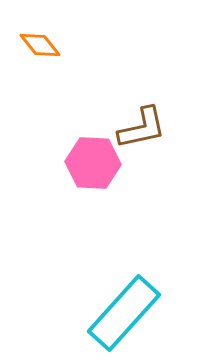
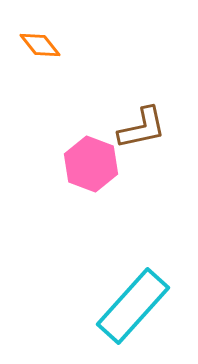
pink hexagon: moved 2 px left, 1 px down; rotated 18 degrees clockwise
cyan rectangle: moved 9 px right, 7 px up
